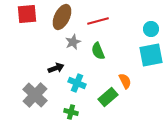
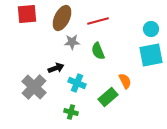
brown ellipse: moved 1 px down
gray star: moved 1 px left; rotated 21 degrees clockwise
gray cross: moved 1 px left, 8 px up
